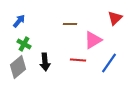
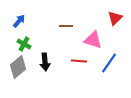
brown line: moved 4 px left, 2 px down
pink triangle: rotated 48 degrees clockwise
red line: moved 1 px right, 1 px down
